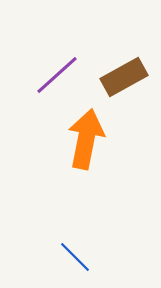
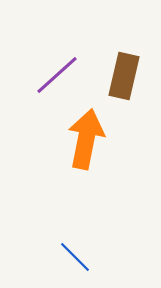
brown rectangle: moved 1 px up; rotated 48 degrees counterclockwise
